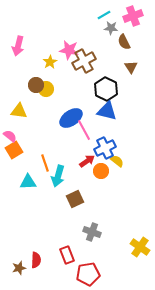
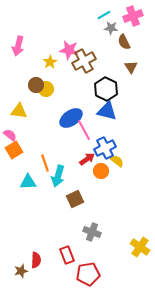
pink semicircle: moved 1 px up
red arrow: moved 2 px up
brown star: moved 2 px right, 3 px down
